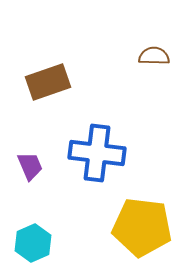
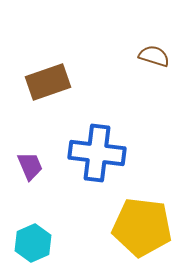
brown semicircle: rotated 16 degrees clockwise
